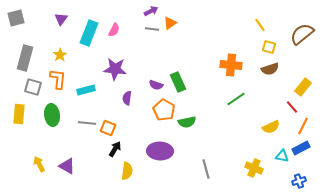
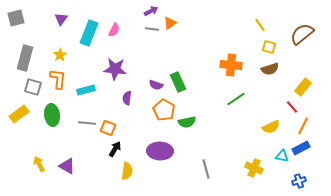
yellow rectangle at (19, 114): rotated 48 degrees clockwise
